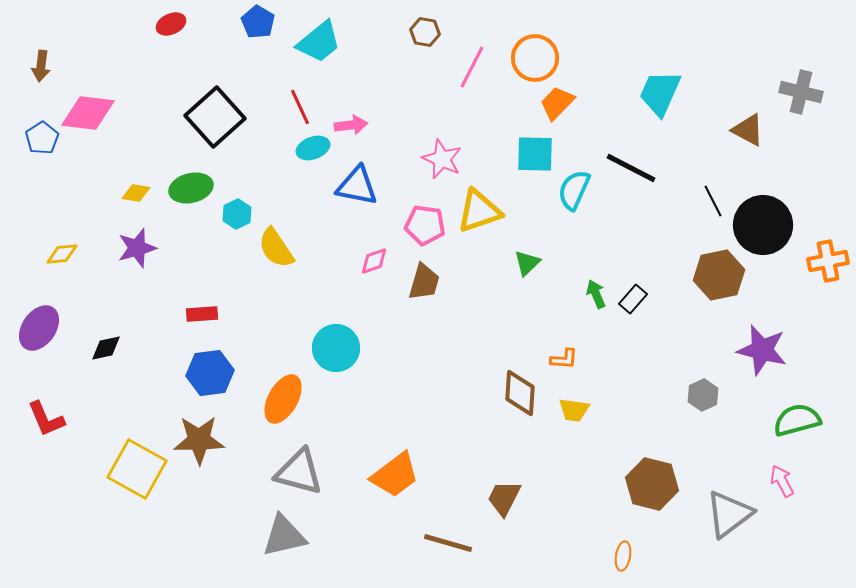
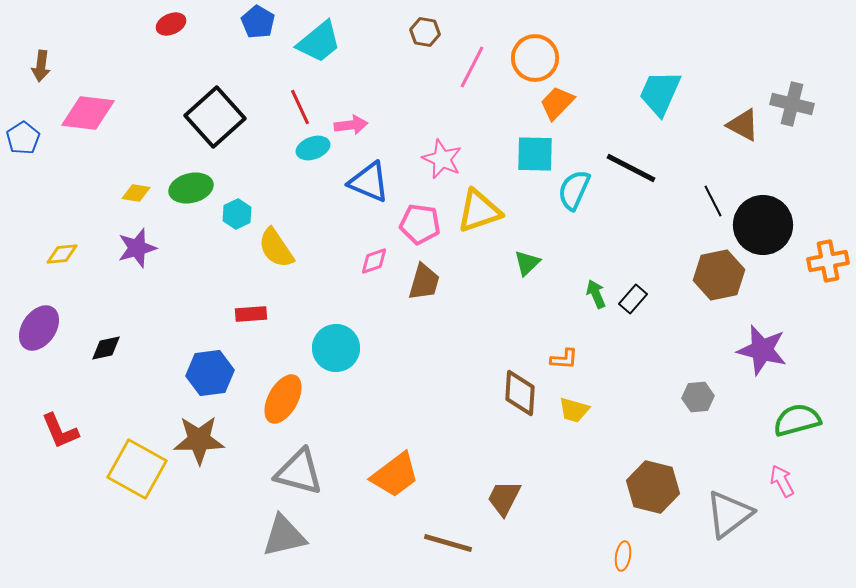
gray cross at (801, 92): moved 9 px left, 12 px down
brown triangle at (748, 130): moved 5 px left, 5 px up
blue pentagon at (42, 138): moved 19 px left
blue triangle at (357, 186): moved 12 px right, 4 px up; rotated 12 degrees clockwise
pink pentagon at (425, 225): moved 5 px left, 1 px up
red rectangle at (202, 314): moved 49 px right
gray hexagon at (703, 395): moved 5 px left, 2 px down; rotated 20 degrees clockwise
yellow trapezoid at (574, 410): rotated 8 degrees clockwise
red L-shape at (46, 419): moved 14 px right, 12 px down
brown hexagon at (652, 484): moved 1 px right, 3 px down
